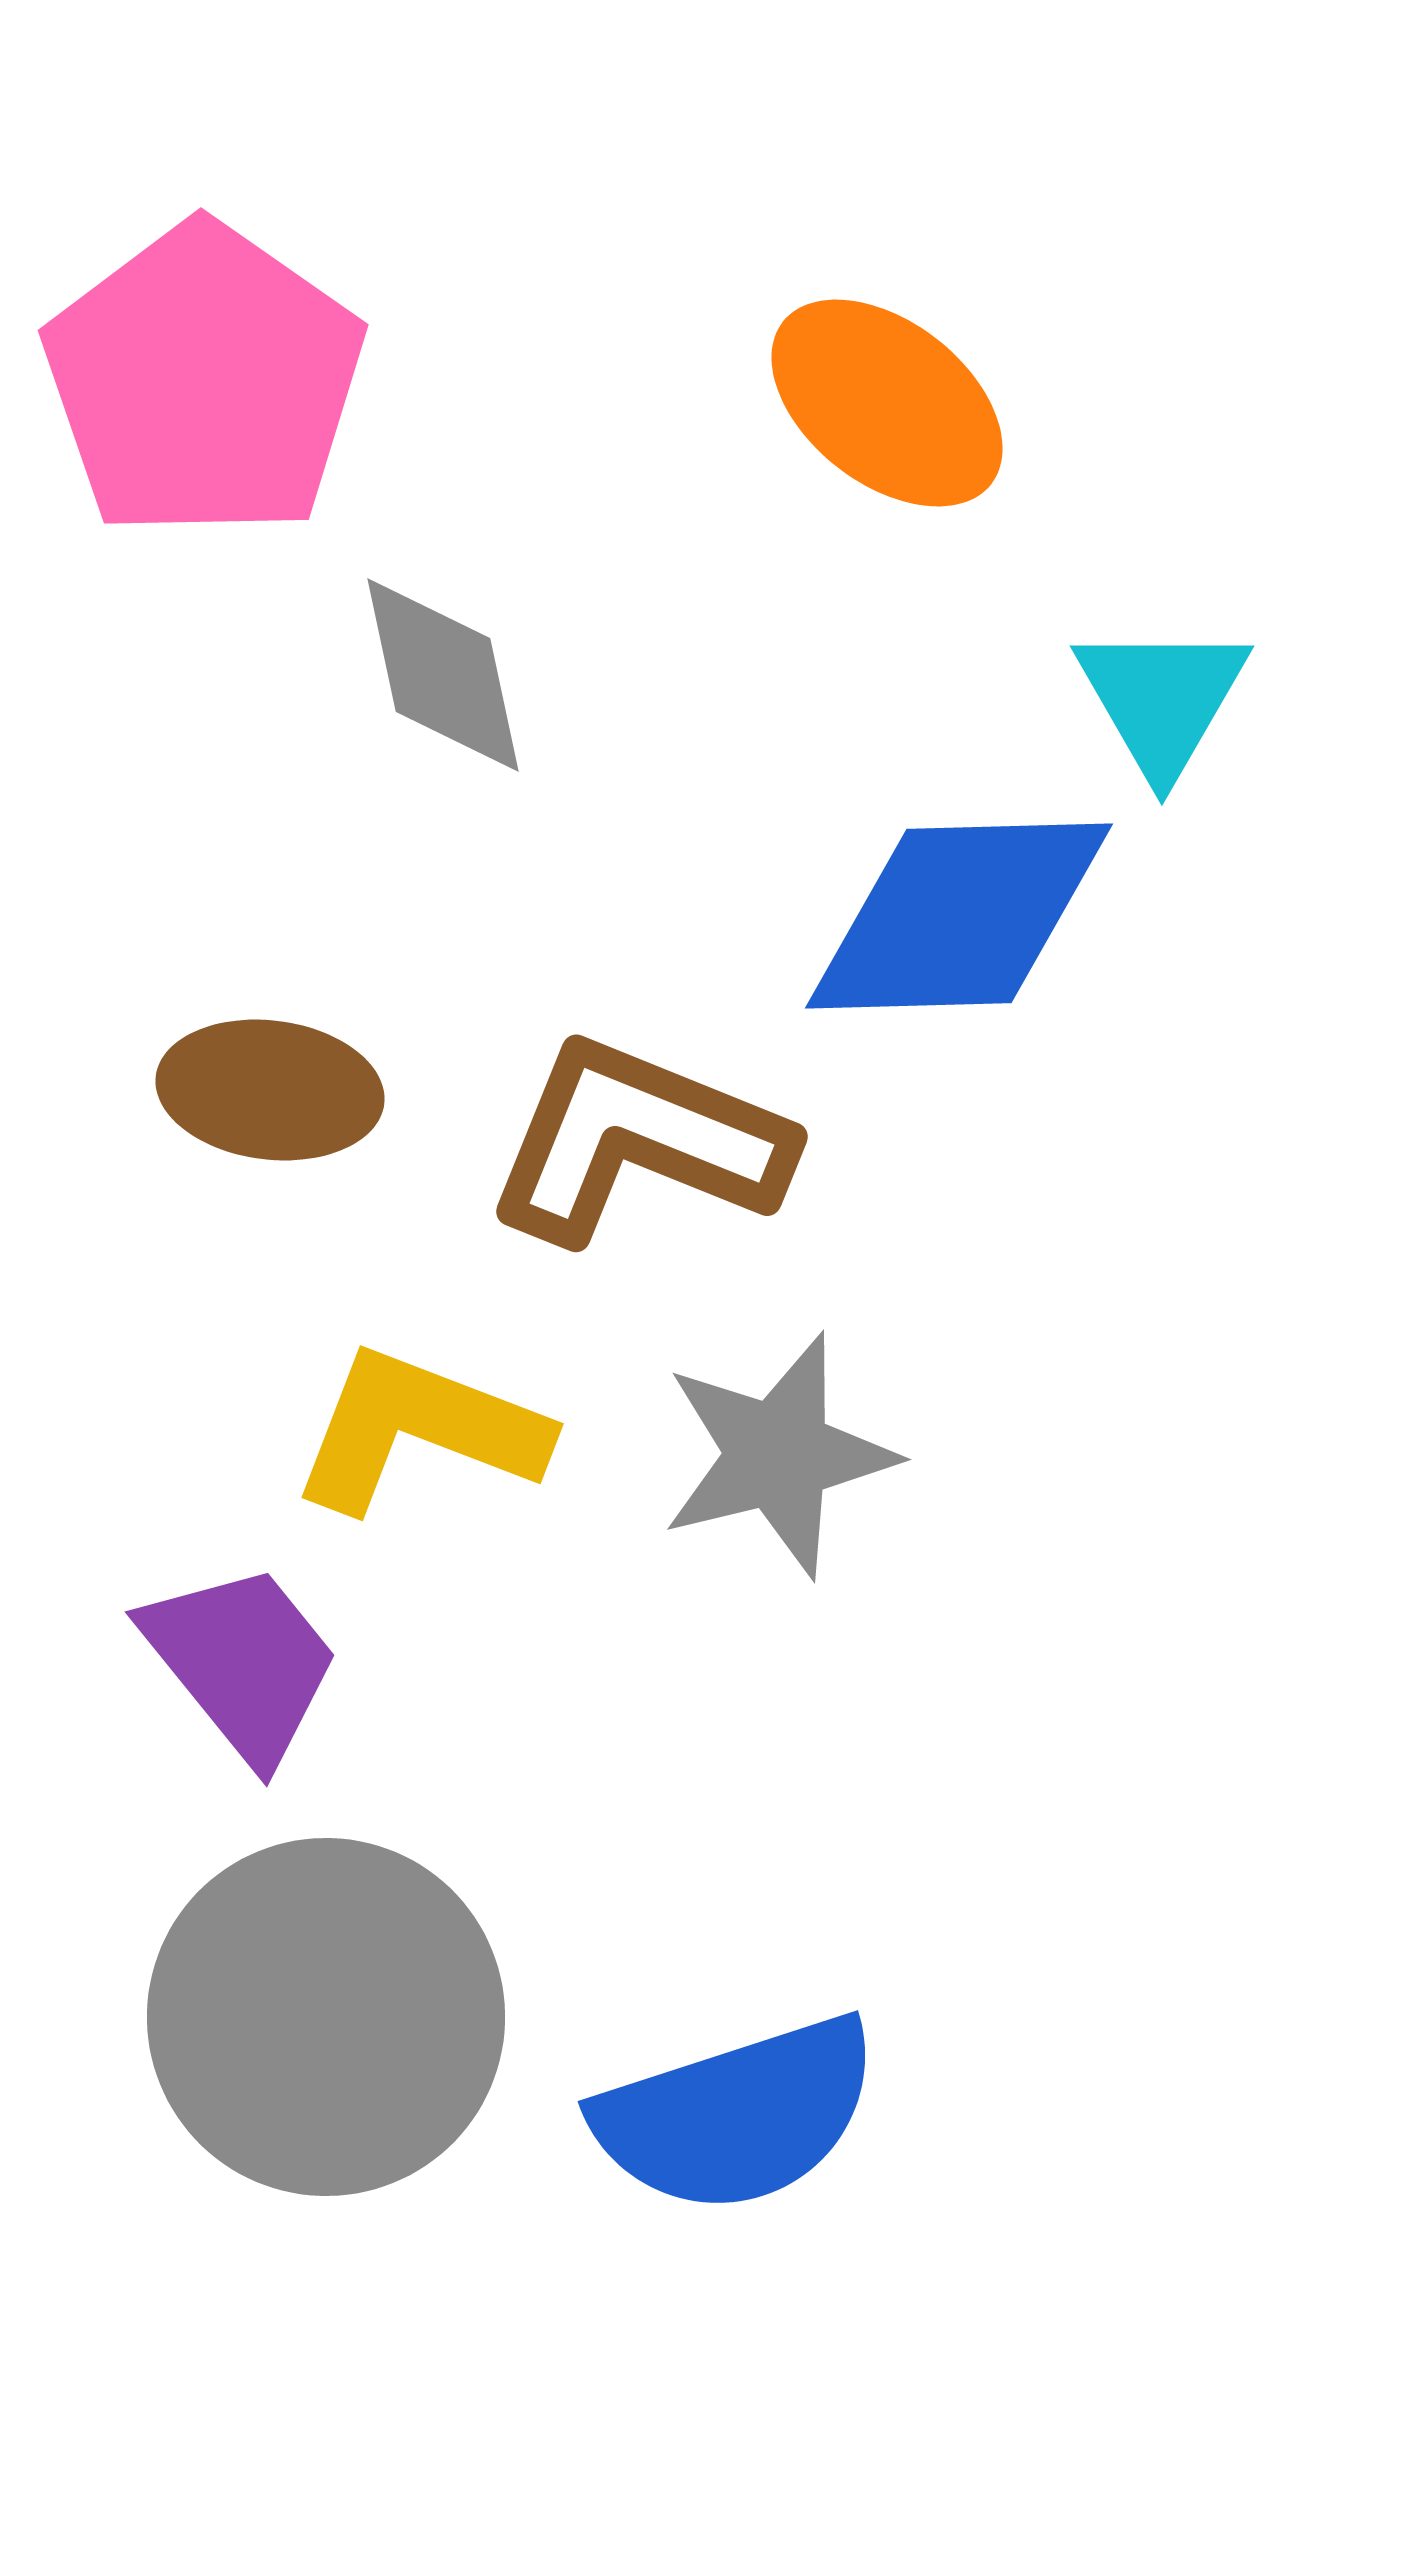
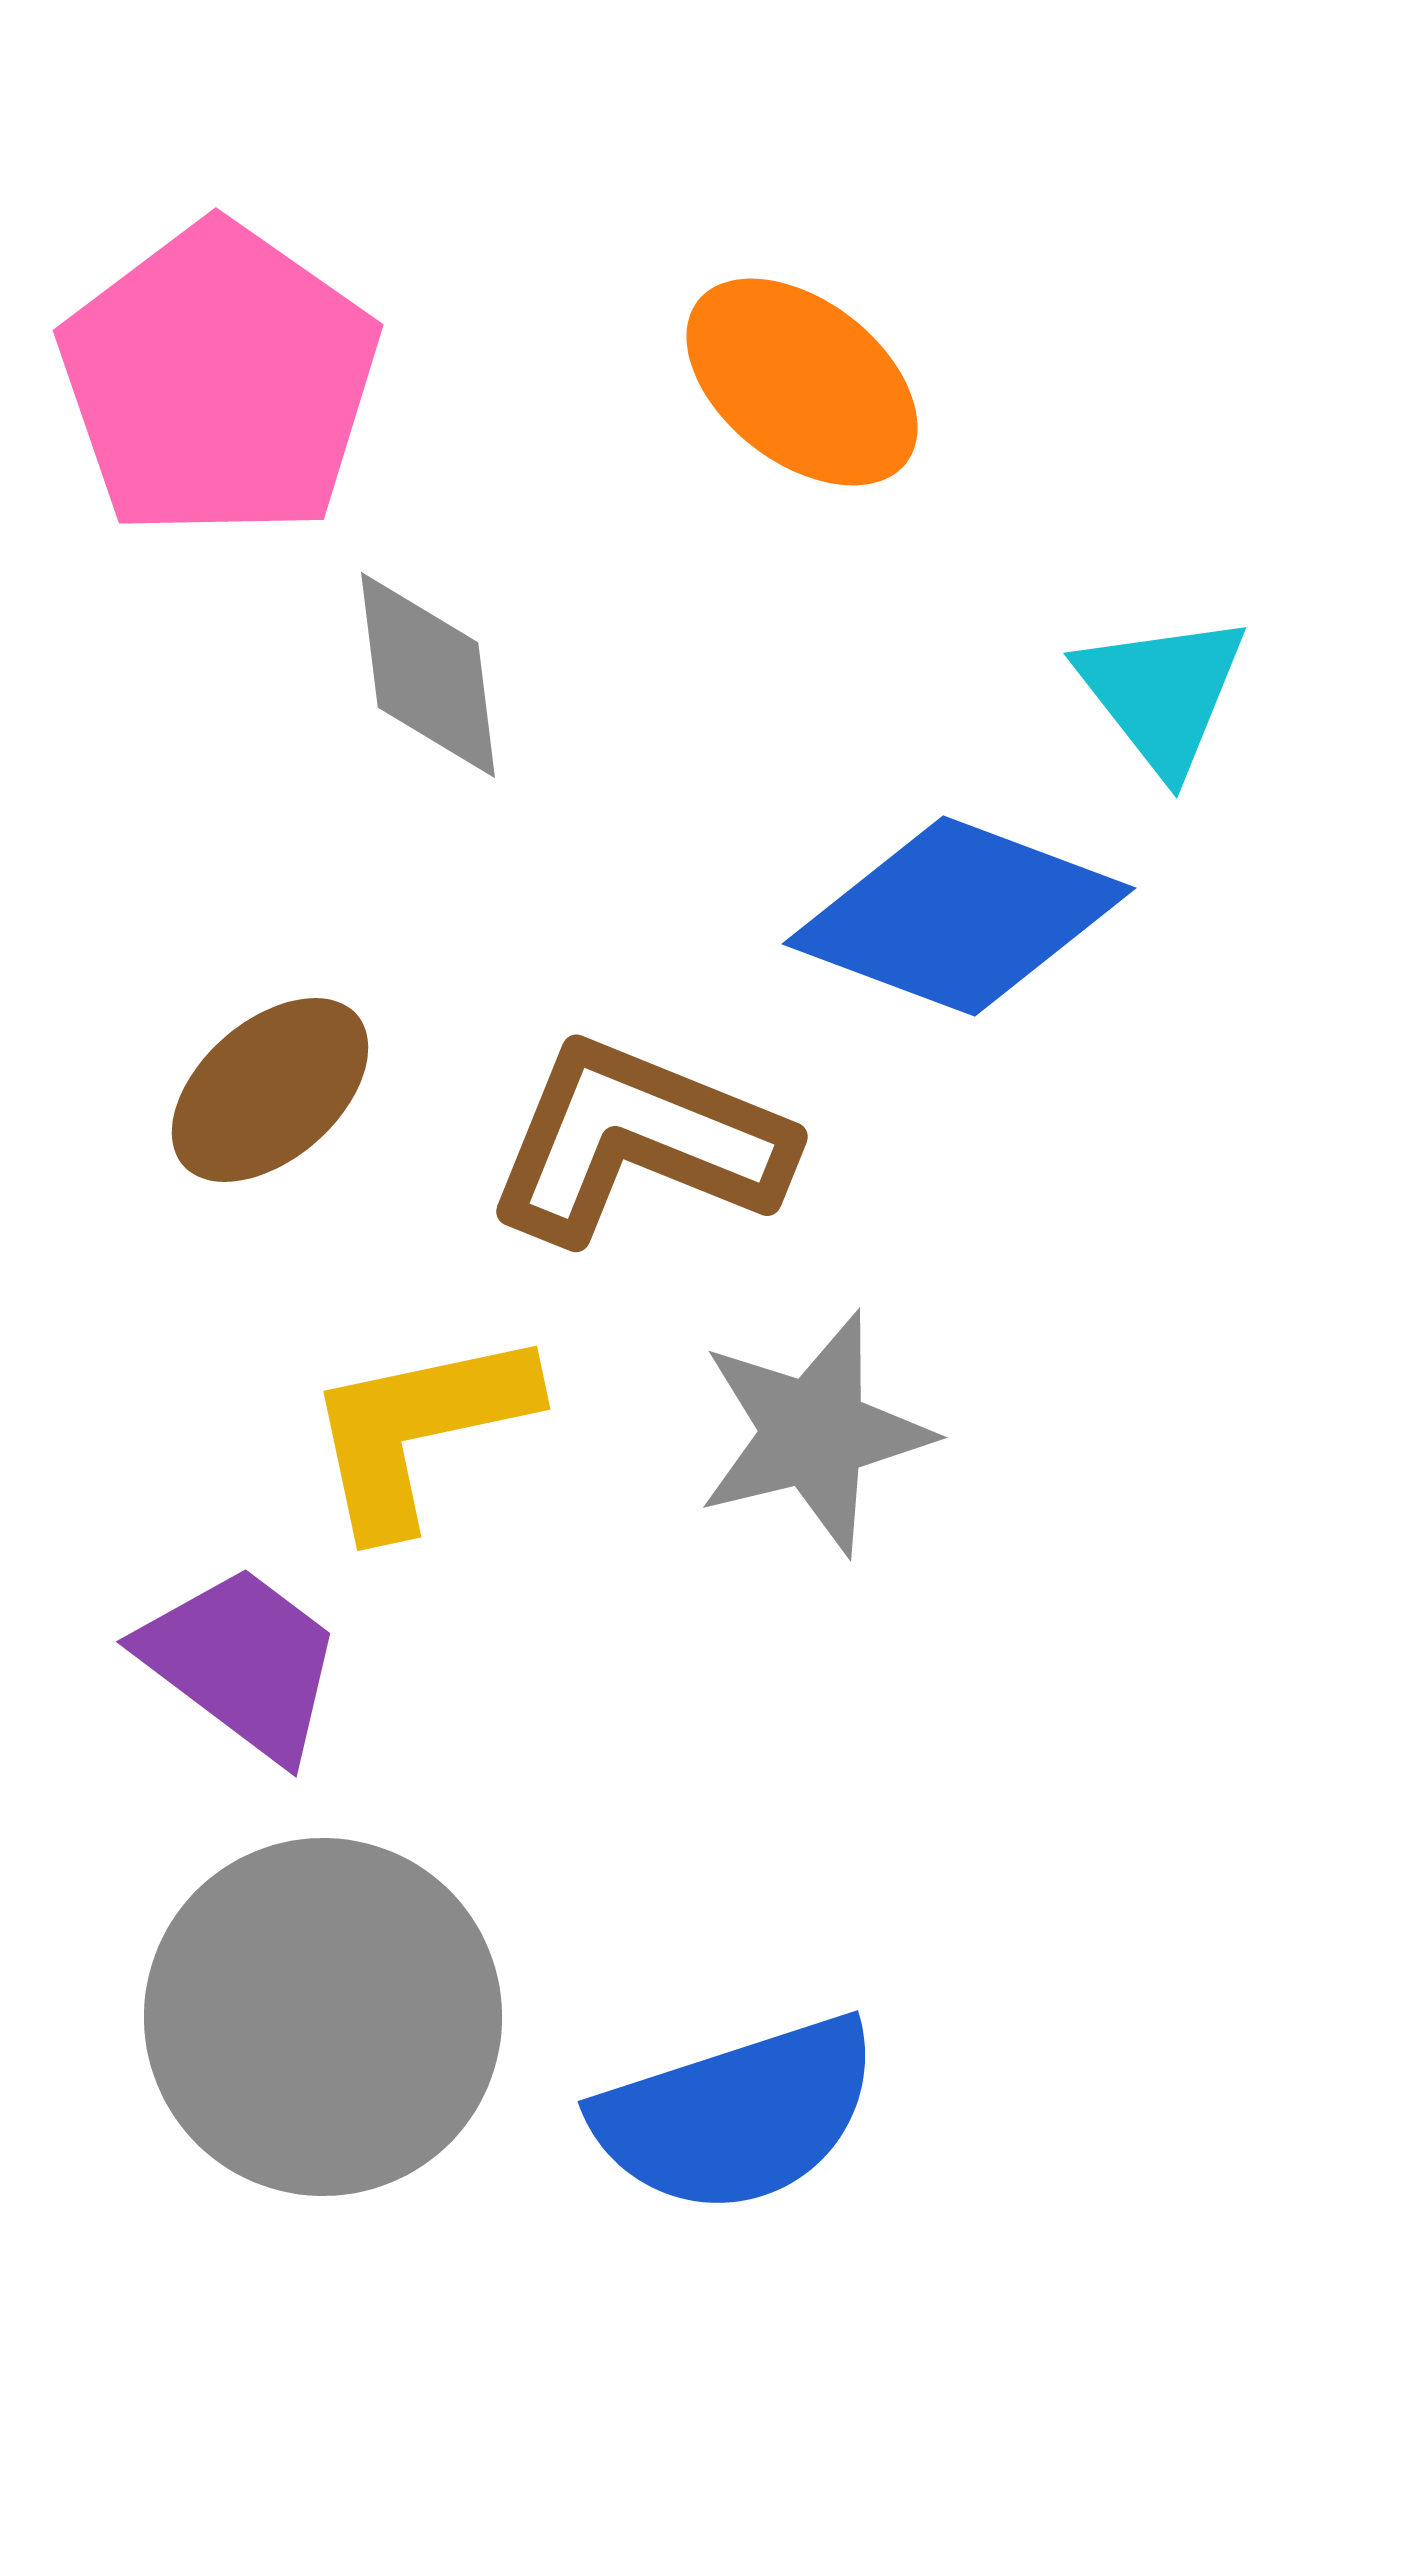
pink pentagon: moved 15 px right
orange ellipse: moved 85 px left, 21 px up
gray diamond: moved 15 px left; rotated 5 degrees clockwise
cyan triangle: moved 6 px up; rotated 8 degrees counterclockwise
blue diamond: rotated 22 degrees clockwise
brown ellipse: rotated 48 degrees counterclockwise
yellow L-shape: rotated 33 degrees counterclockwise
gray star: moved 36 px right, 22 px up
purple trapezoid: rotated 14 degrees counterclockwise
gray circle: moved 3 px left
